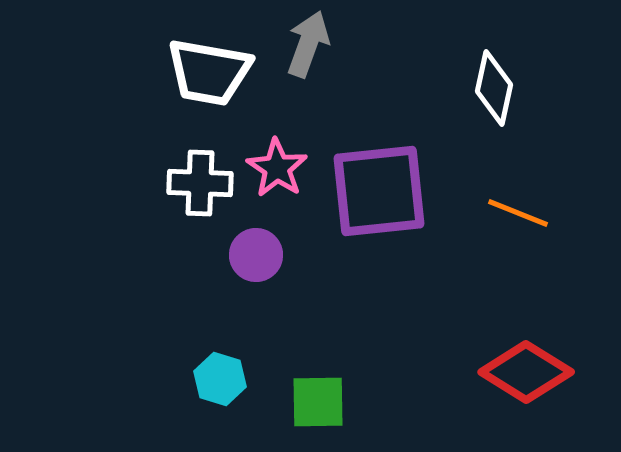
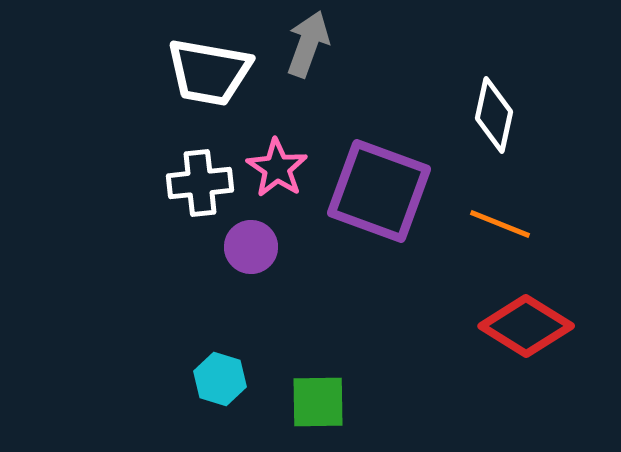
white diamond: moved 27 px down
white cross: rotated 8 degrees counterclockwise
purple square: rotated 26 degrees clockwise
orange line: moved 18 px left, 11 px down
purple circle: moved 5 px left, 8 px up
red diamond: moved 46 px up
